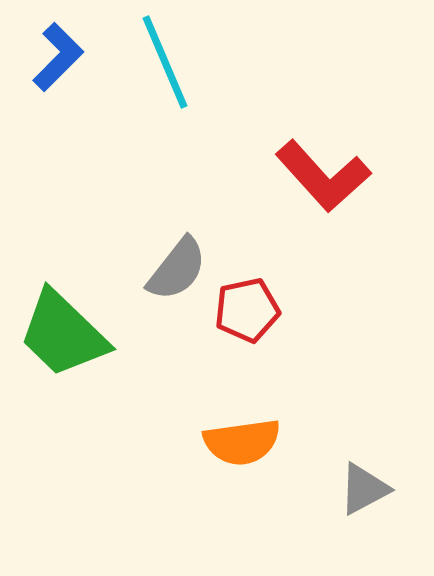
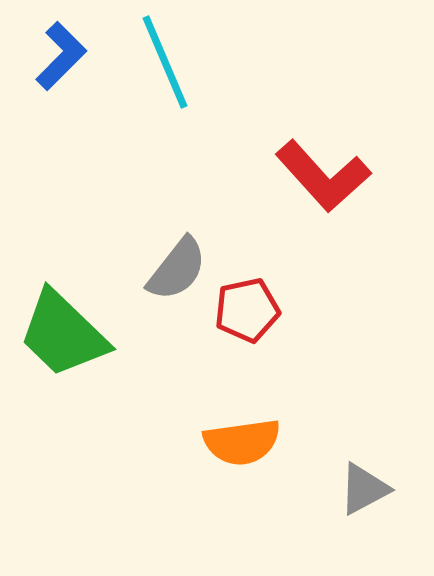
blue L-shape: moved 3 px right, 1 px up
